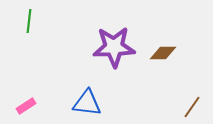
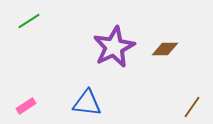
green line: rotated 50 degrees clockwise
purple star: rotated 24 degrees counterclockwise
brown diamond: moved 2 px right, 4 px up
